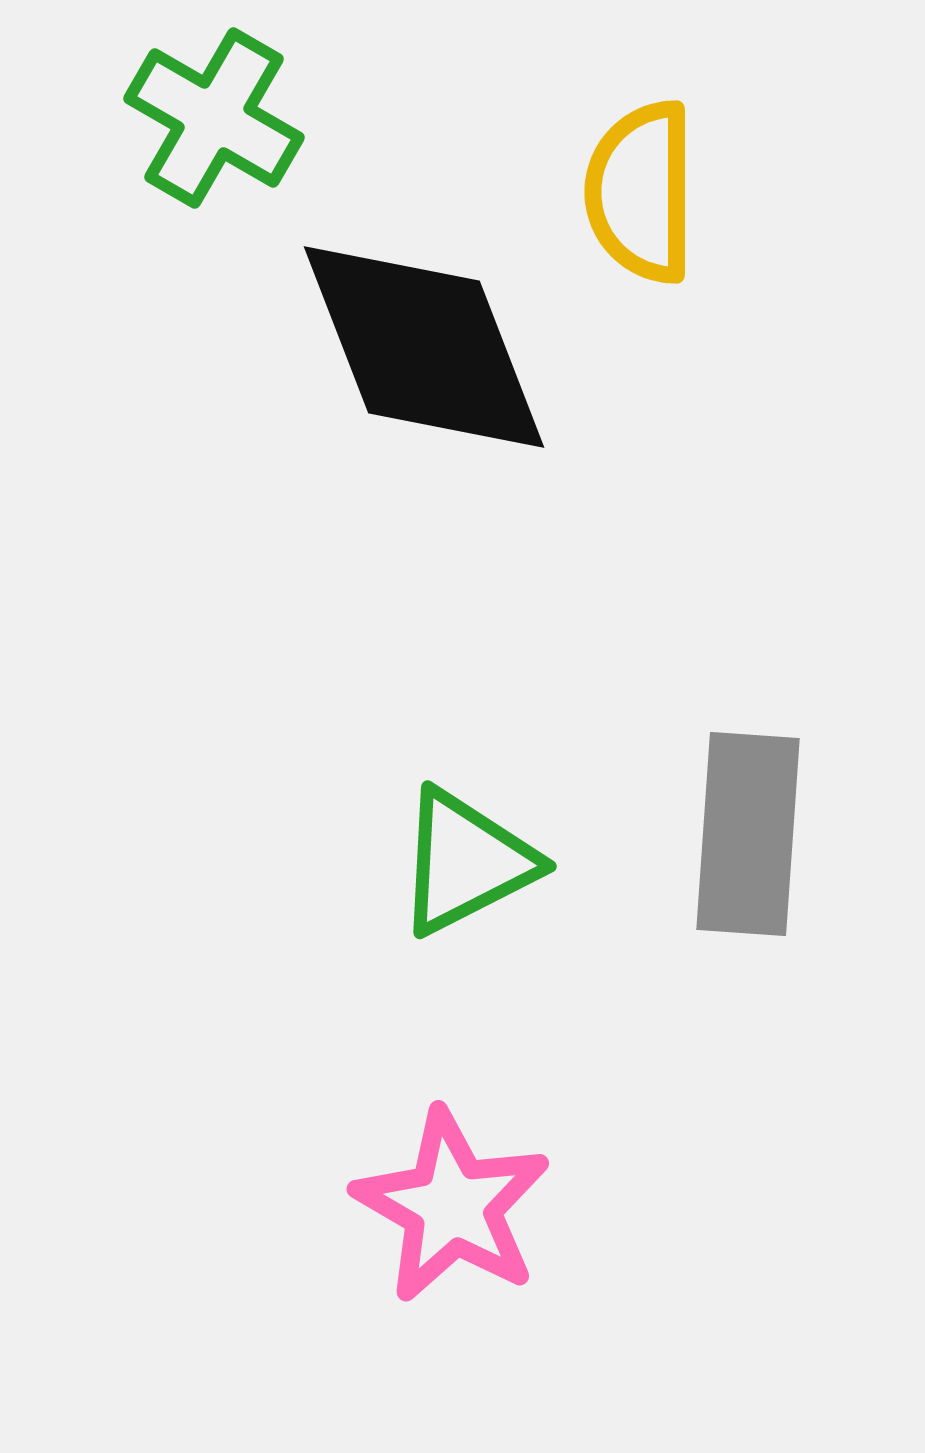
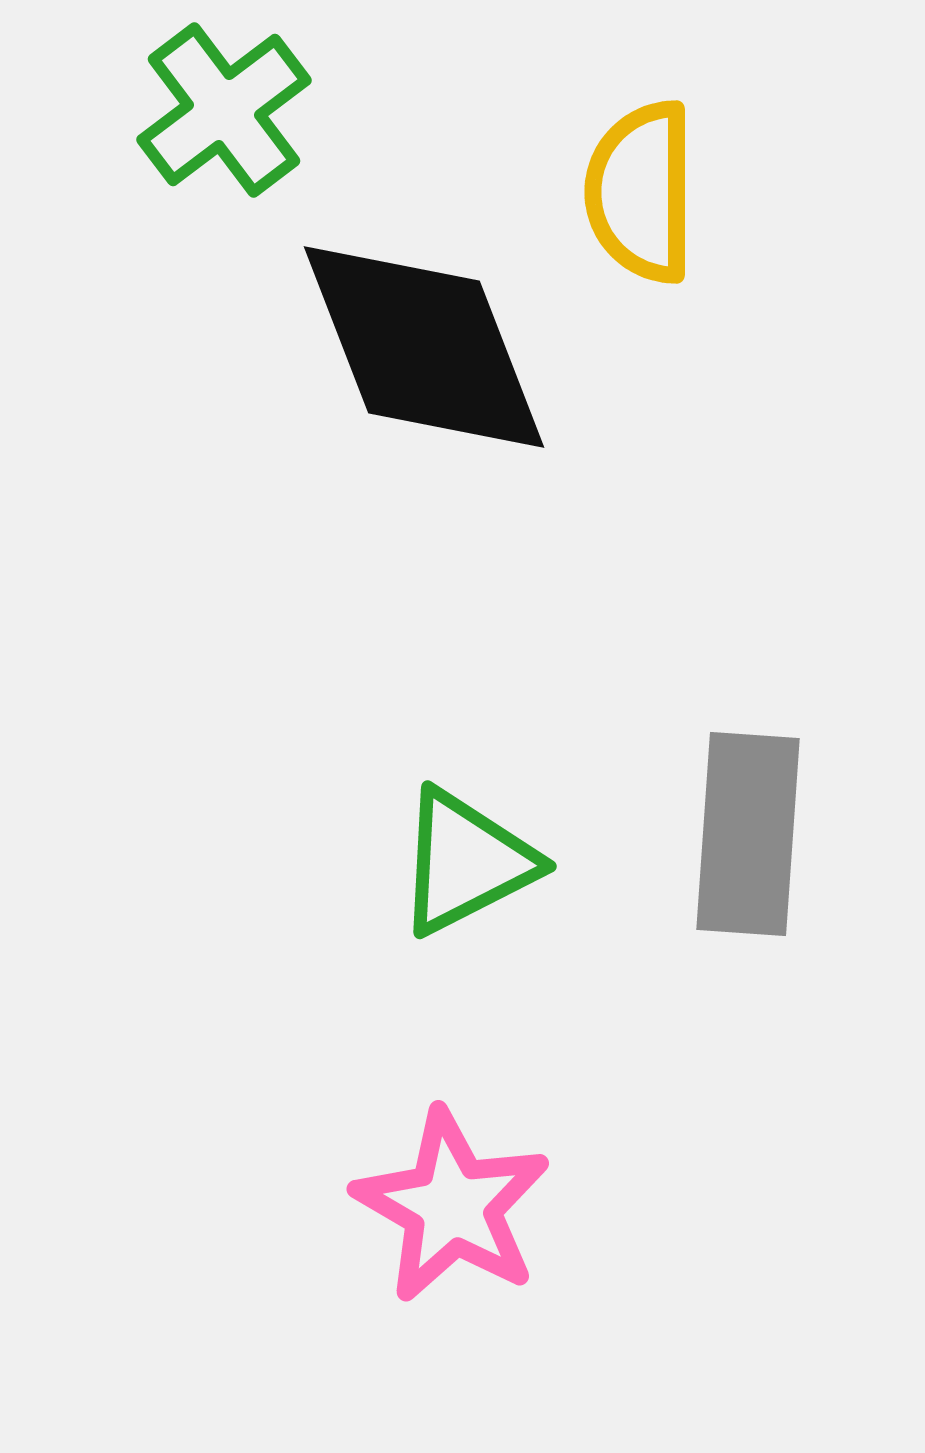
green cross: moved 10 px right, 8 px up; rotated 23 degrees clockwise
